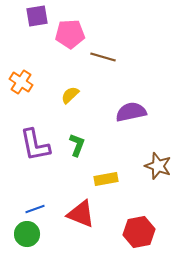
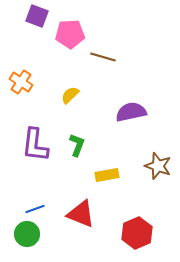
purple square: rotated 30 degrees clockwise
purple L-shape: rotated 18 degrees clockwise
yellow rectangle: moved 1 px right, 4 px up
red hexagon: moved 2 px left, 1 px down; rotated 12 degrees counterclockwise
